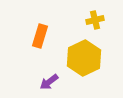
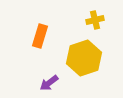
yellow hexagon: rotated 8 degrees clockwise
purple arrow: moved 1 px down
